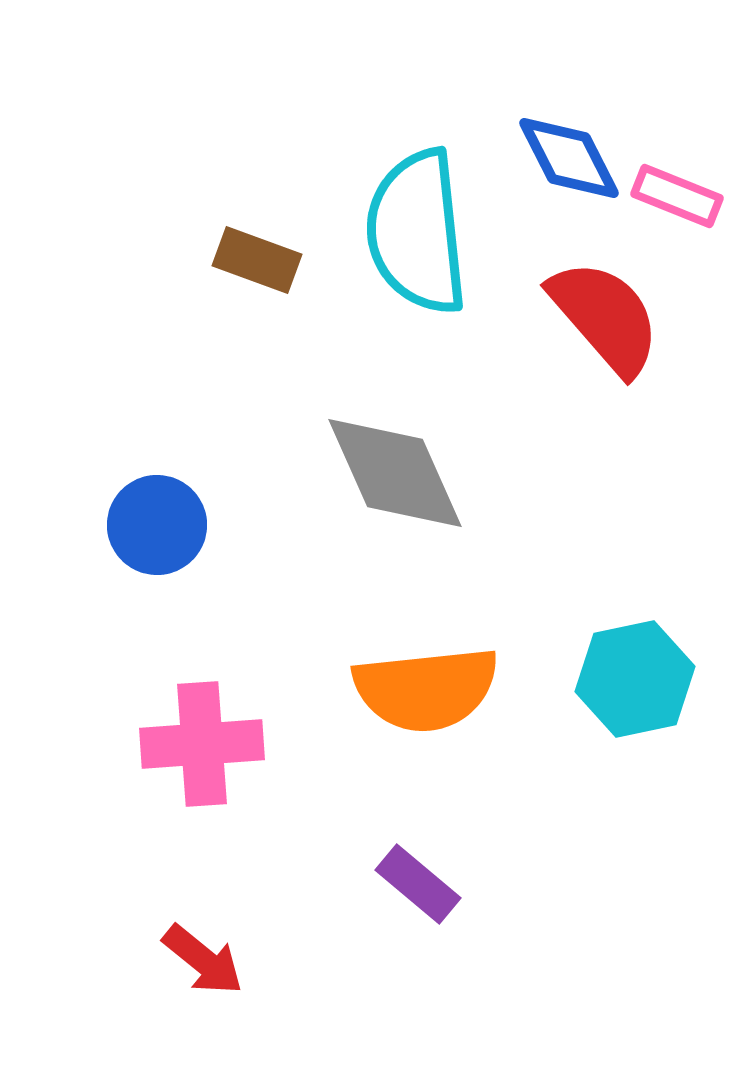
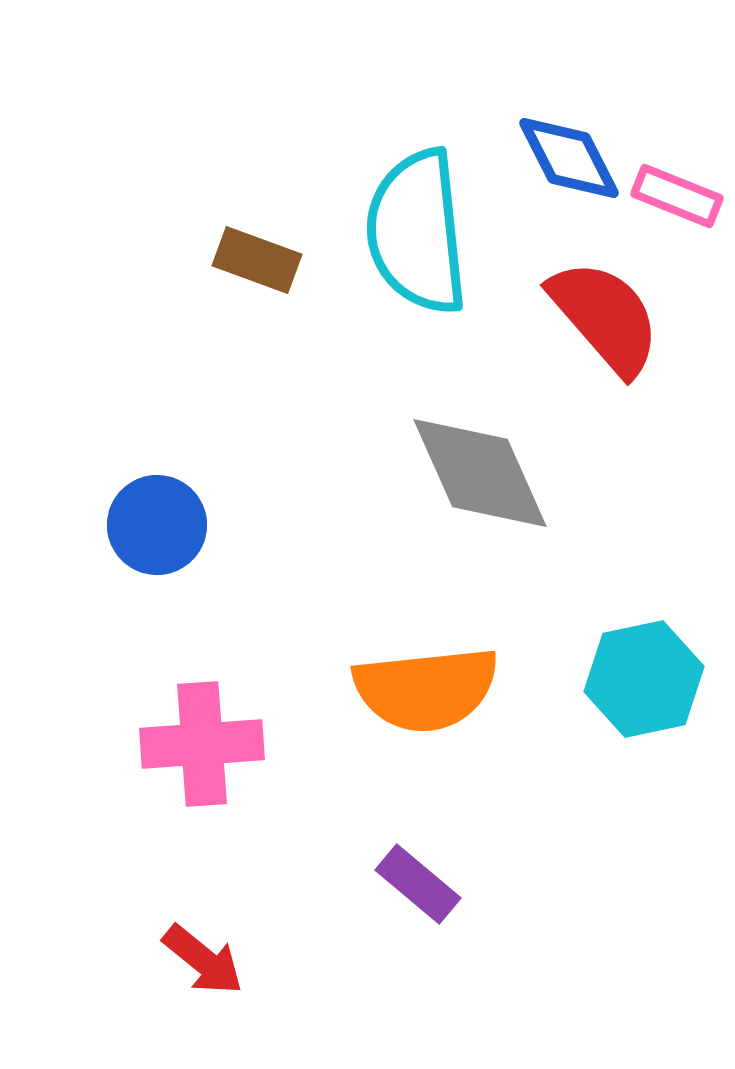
gray diamond: moved 85 px right
cyan hexagon: moved 9 px right
